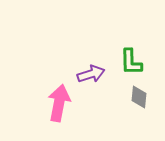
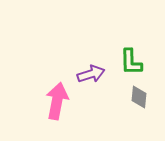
pink arrow: moved 2 px left, 2 px up
